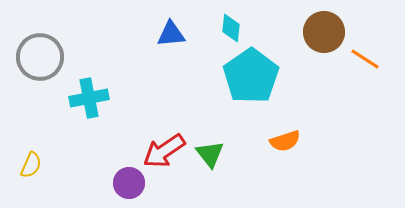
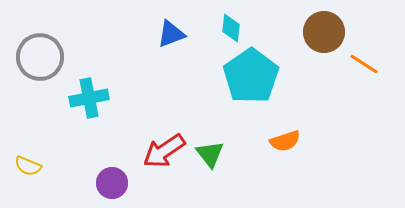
blue triangle: rotated 16 degrees counterclockwise
orange line: moved 1 px left, 5 px down
yellow semicircle: moved 3 px left, 1 px down; rotated 88 degrees clockwise
purple circle: moved 17 px left
